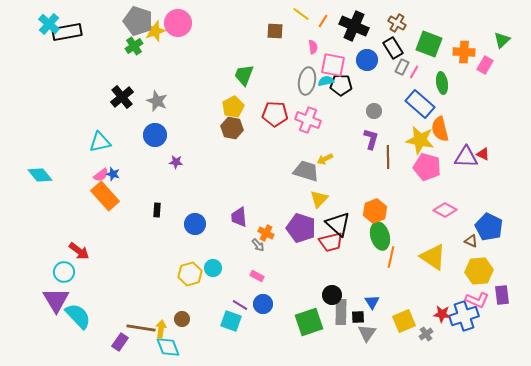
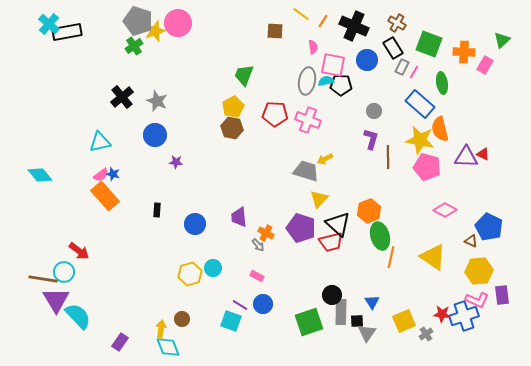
orange hexagon at (375, 211): moved 6 px left
black square at (358, 317): moved 1 px left, 4 px down
brown line at (141, 328): moved 98 px left, 49 px up
